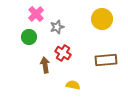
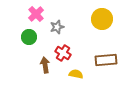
yellow semicircle: moved 3 px right, 11 px up
